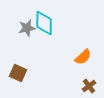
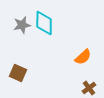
gray star: moved 5 px left, 3 px up
brown cross: moved 2 px down
